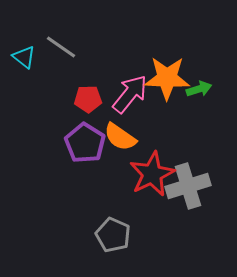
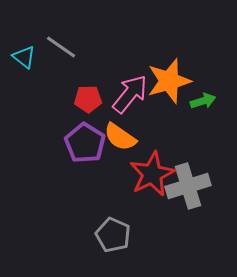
orange star: moved 2 px right, 3 px down; rotated 18 degrees counterclockwise
green arrow: moved 4 px right, 12 px down
